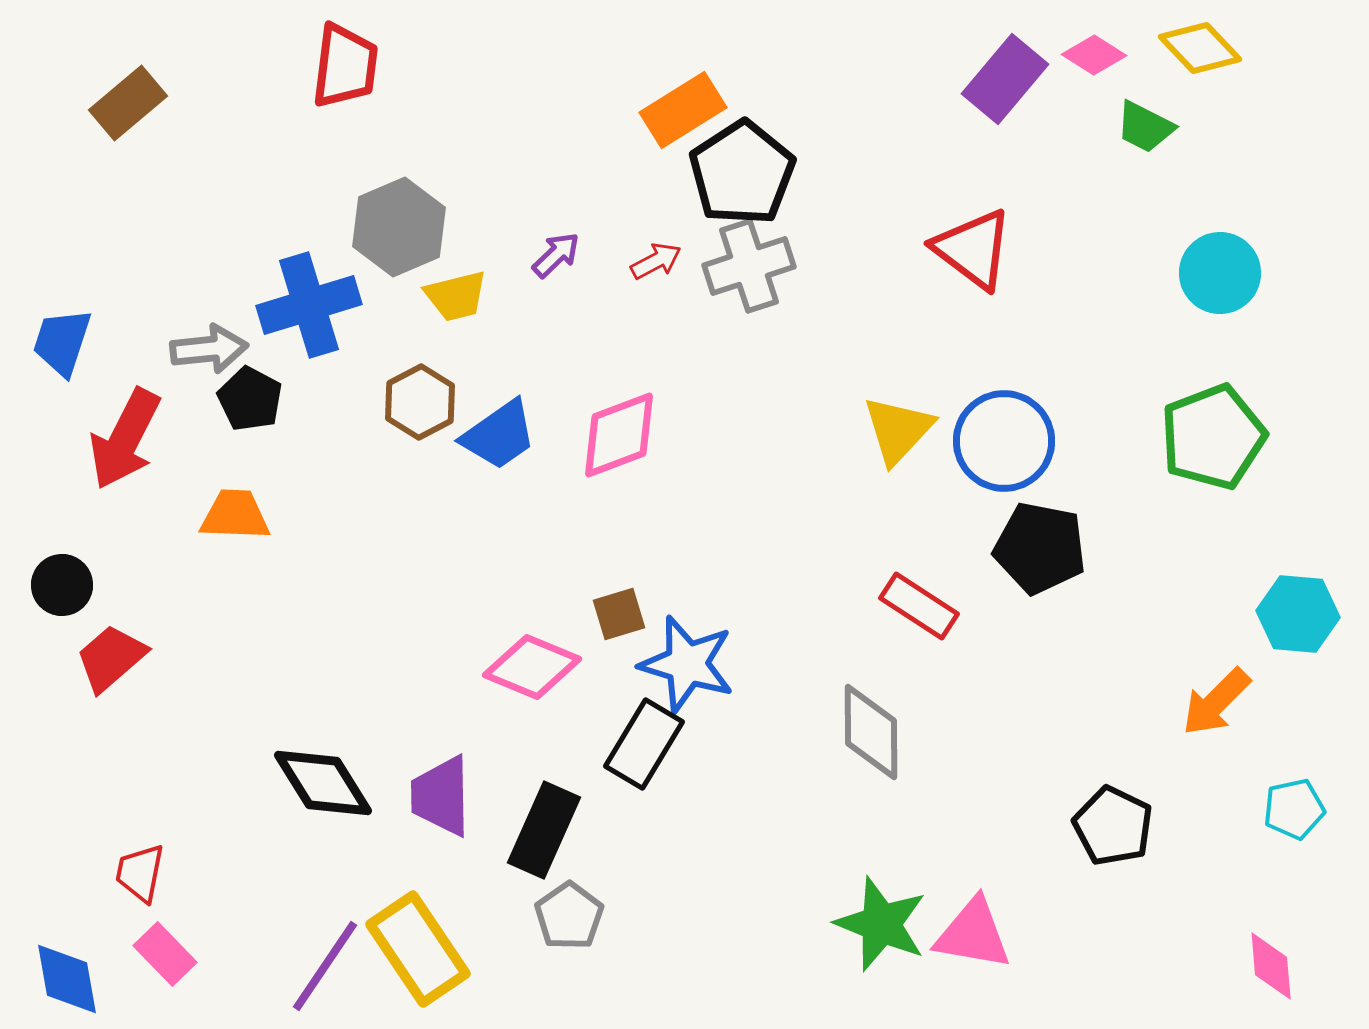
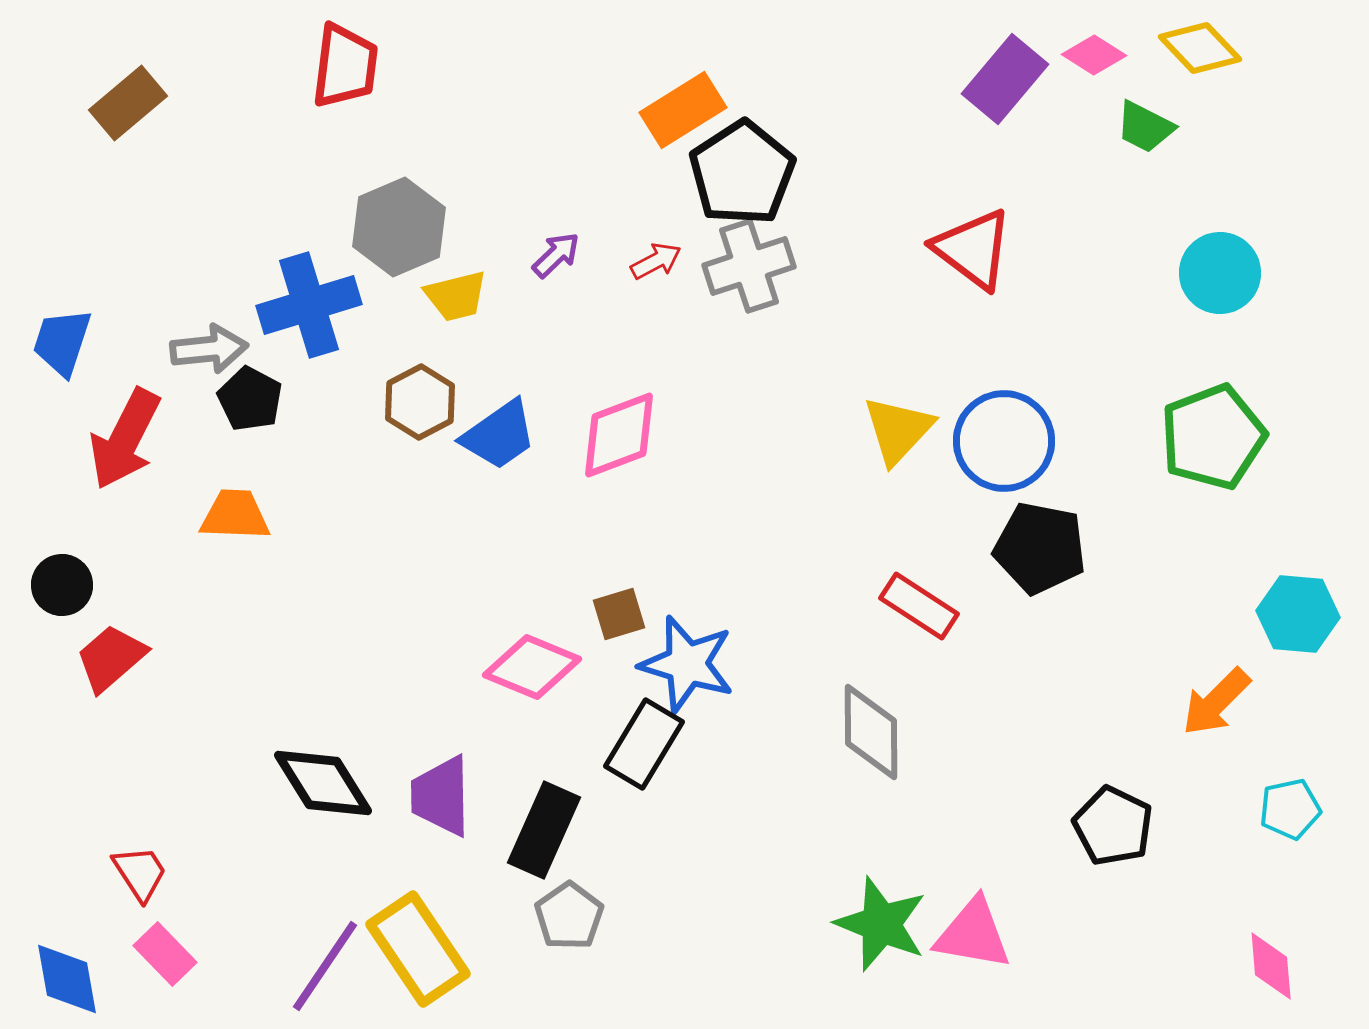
cyan pentagon at (1294, 809): moved 4 px left
red trapezoid at (140, 873): rotated 136 degrees clockwise
